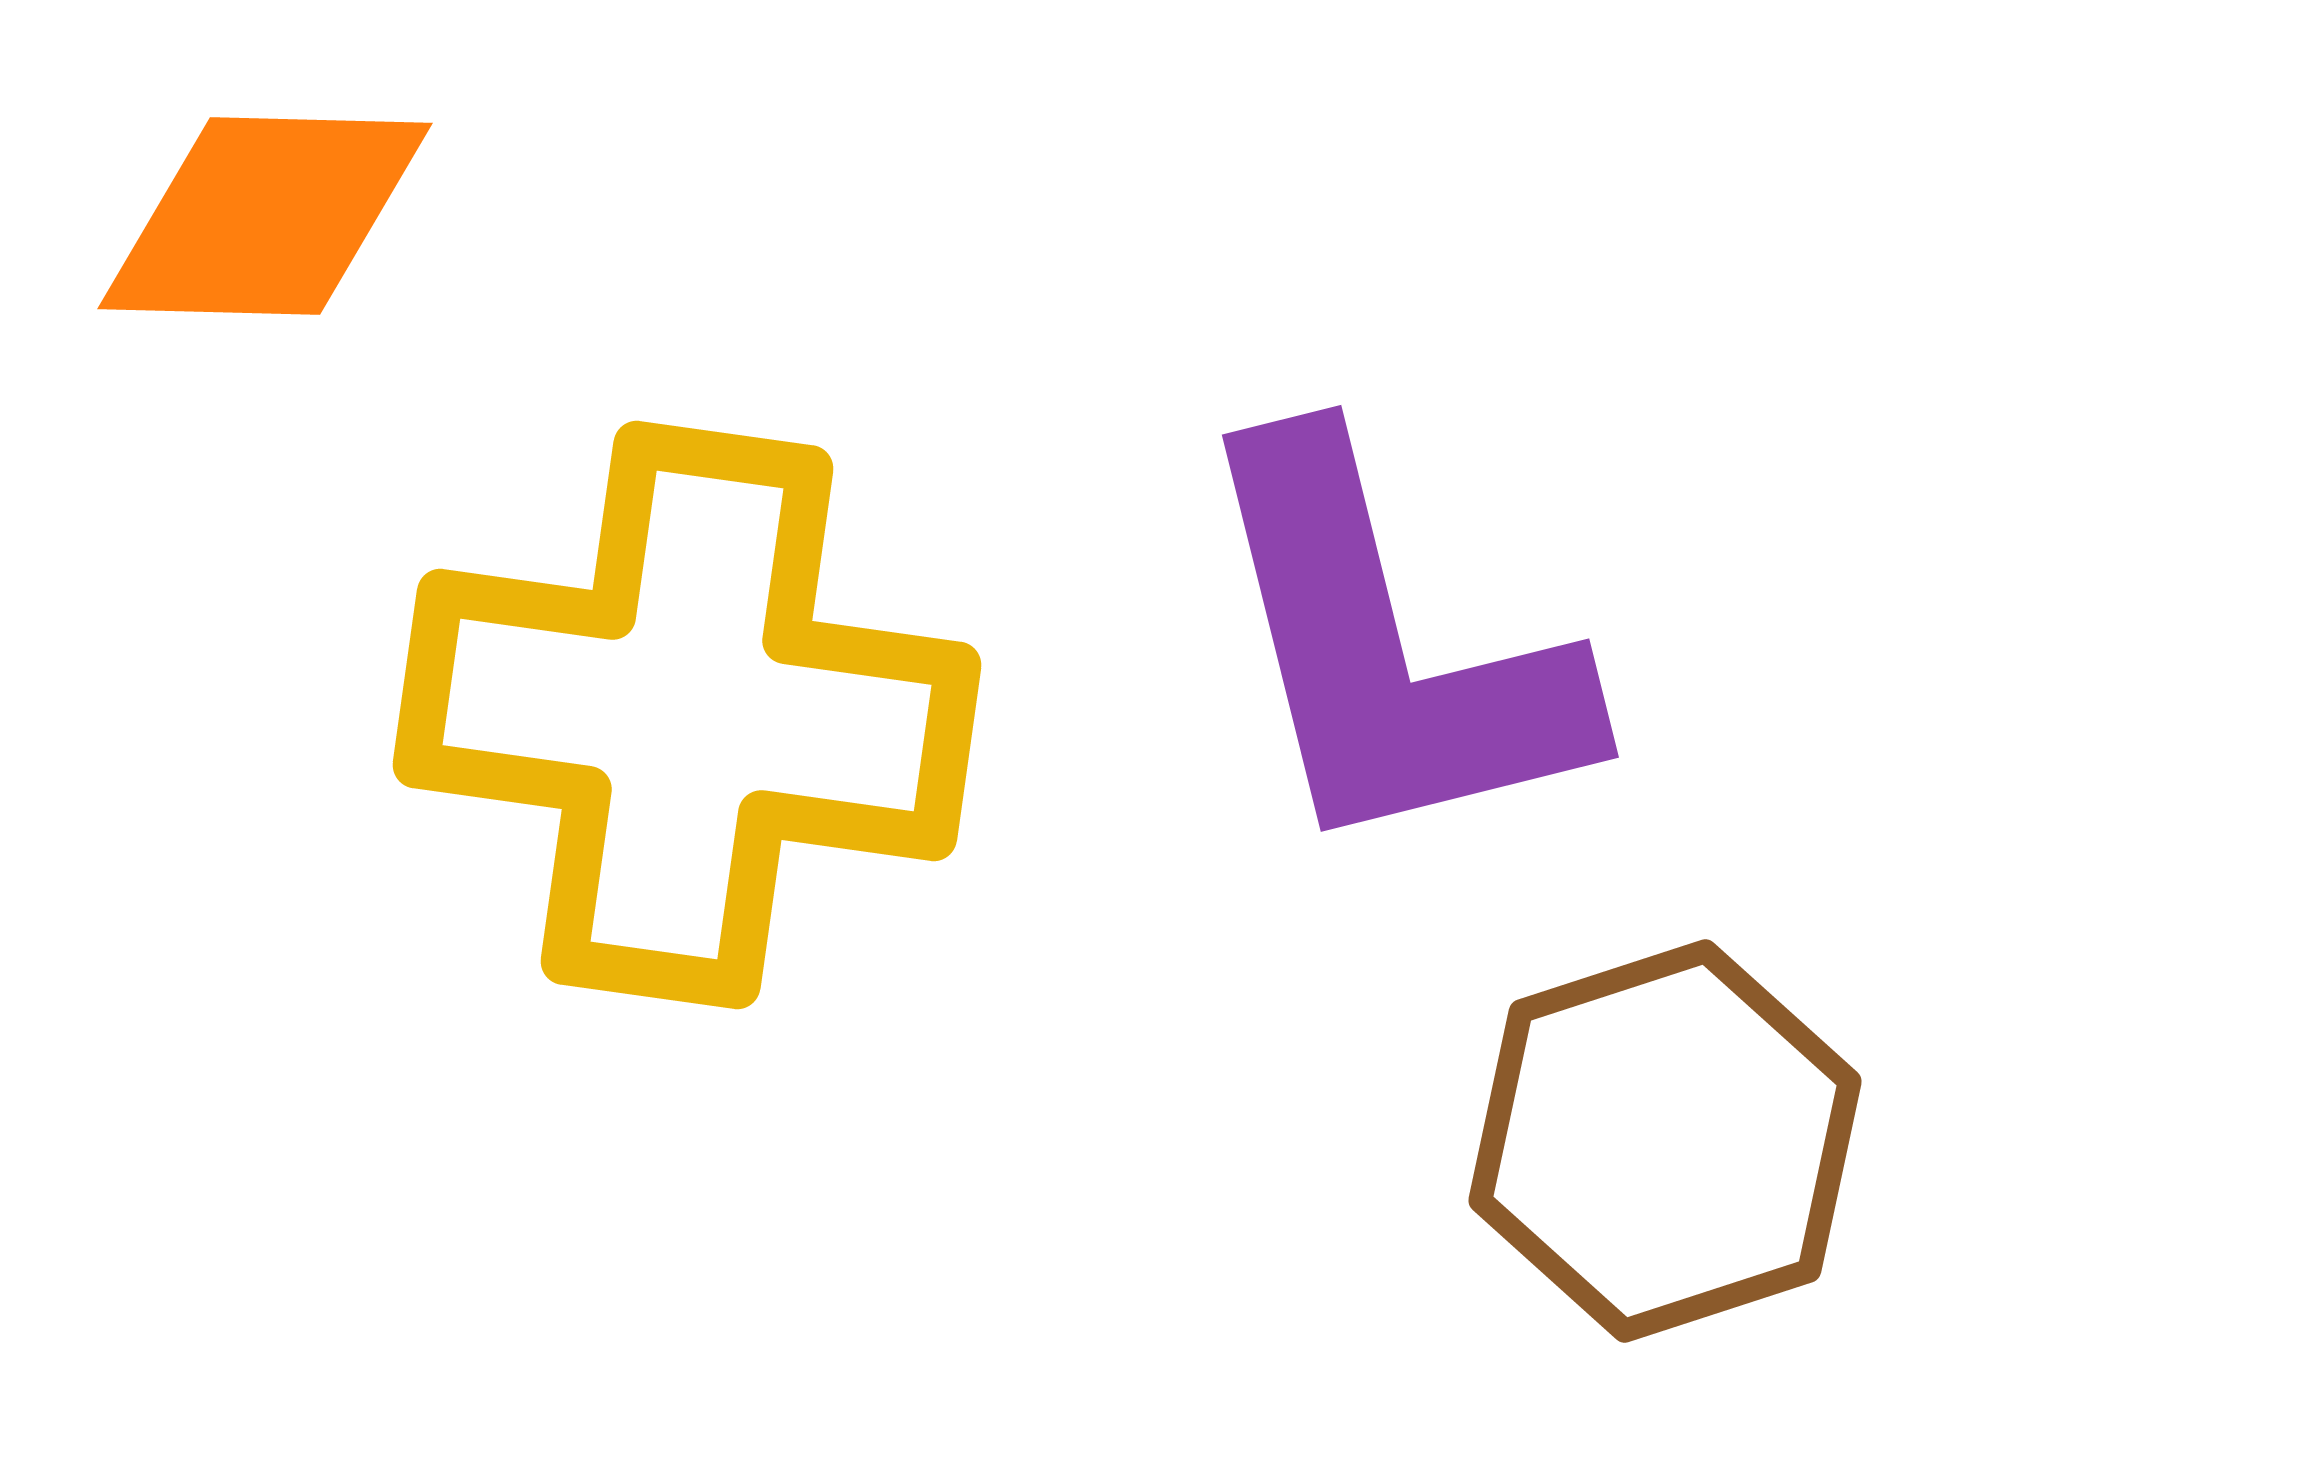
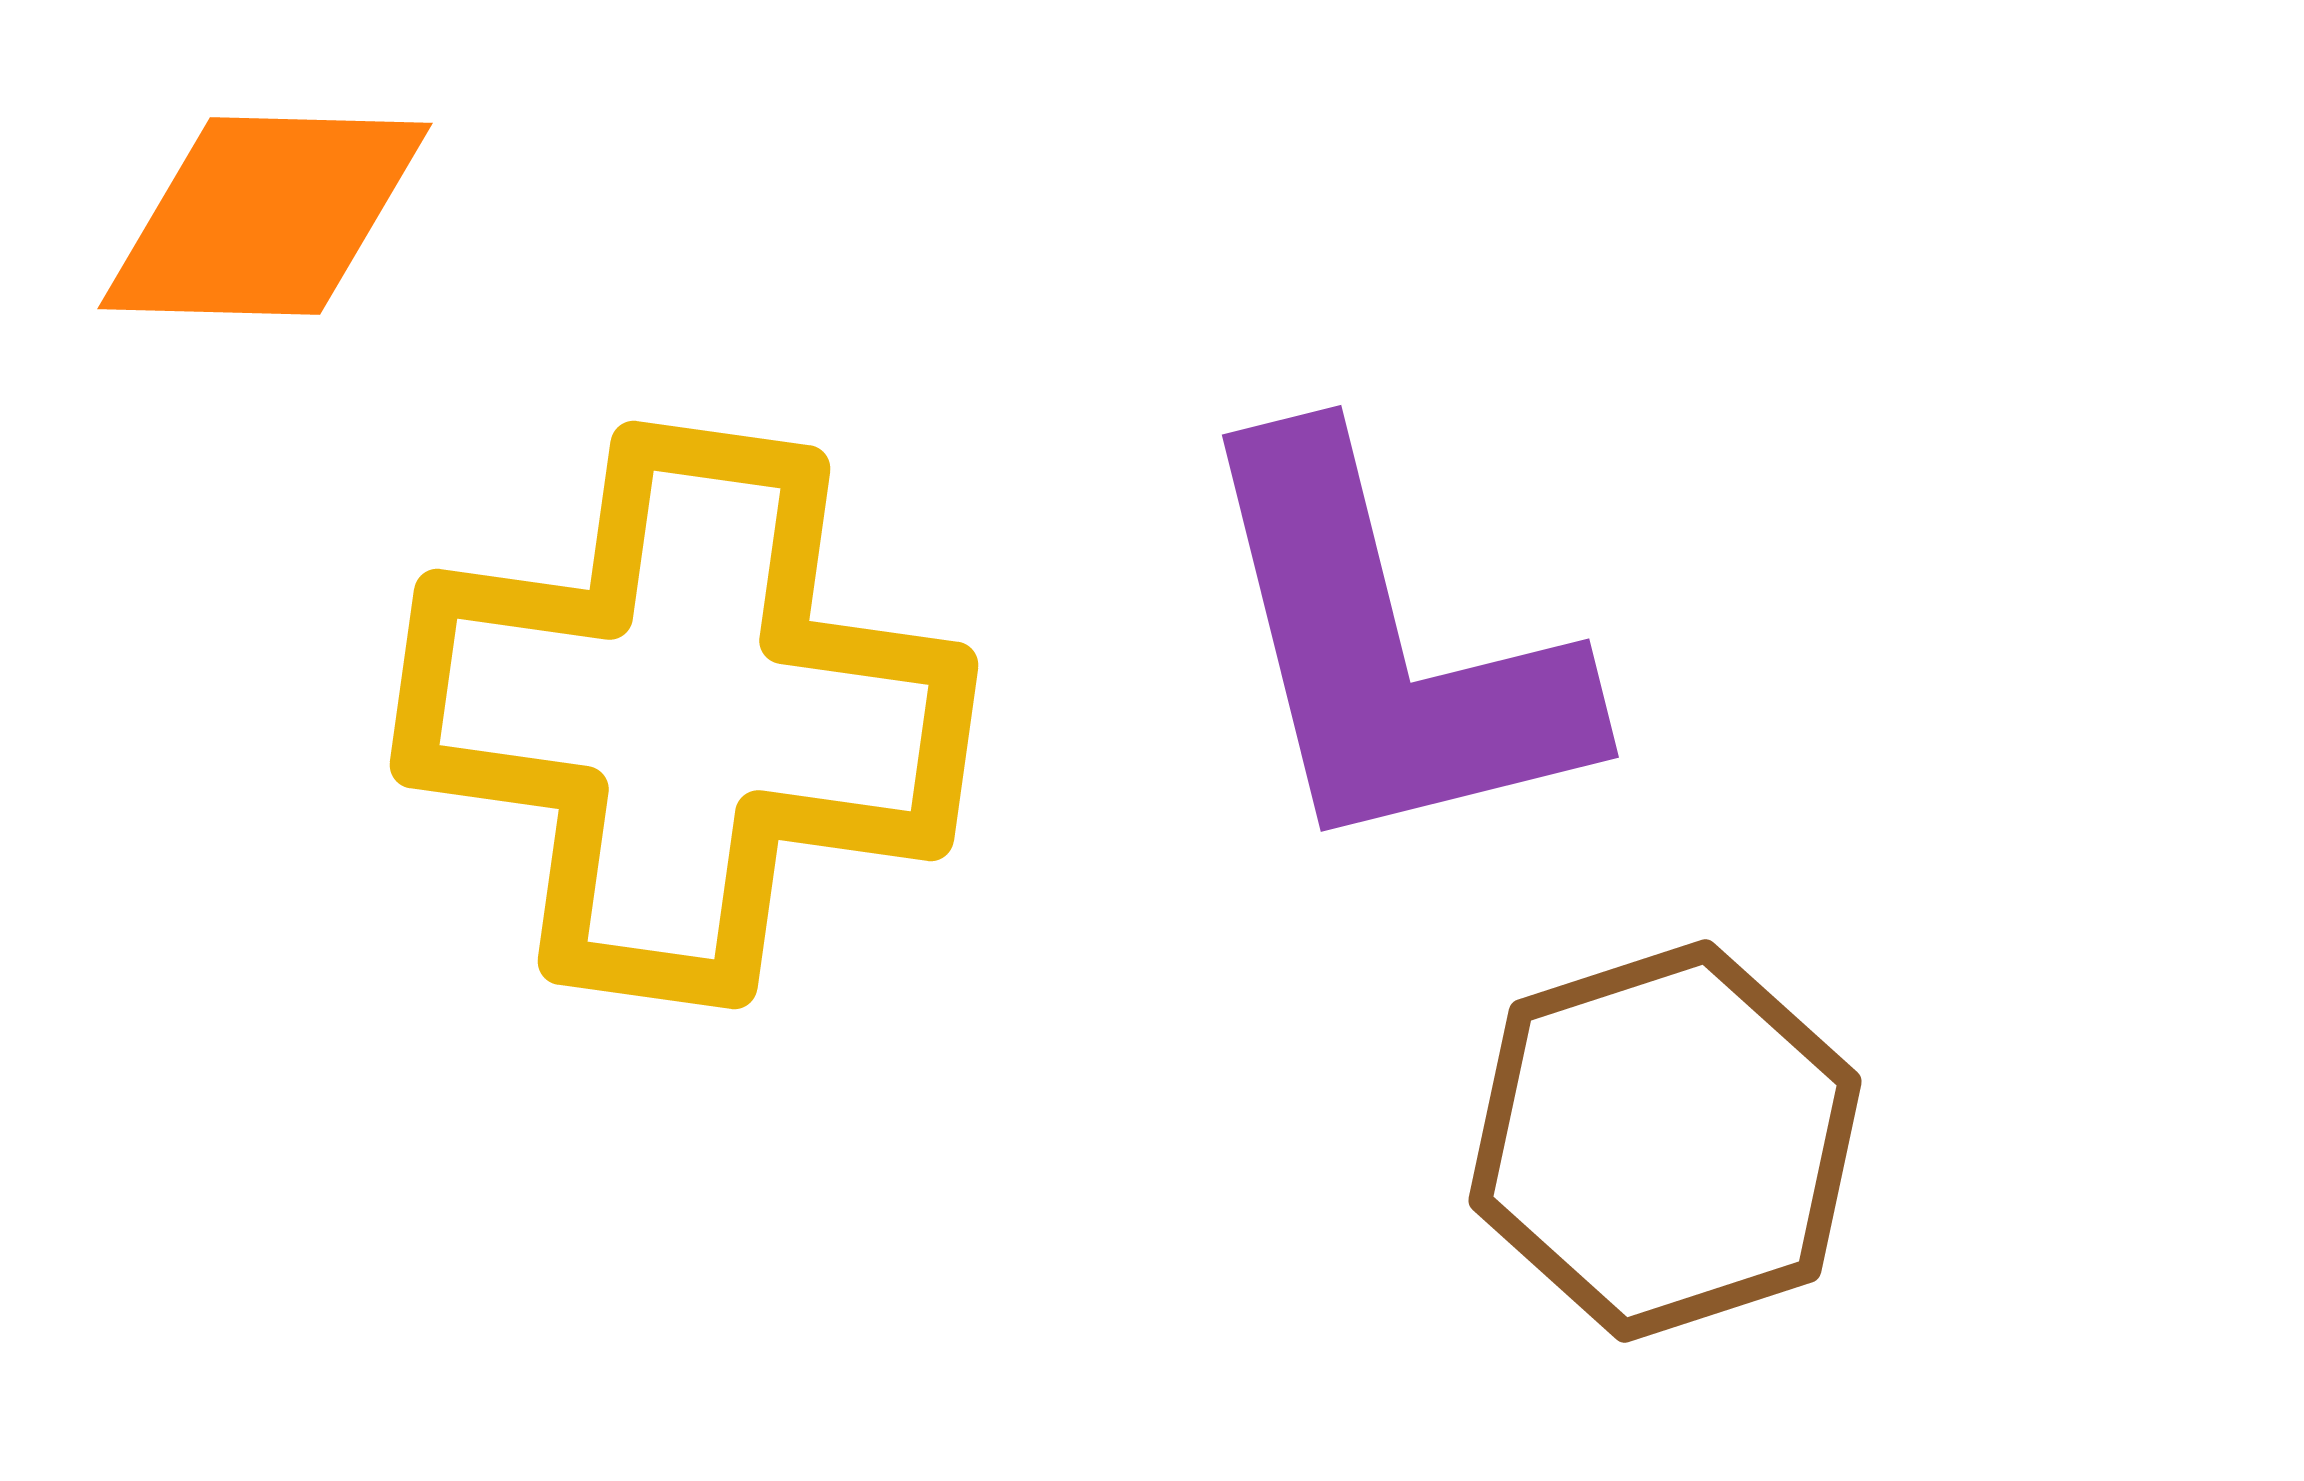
yellow cross: moved 3 px left
